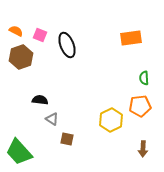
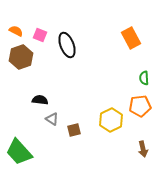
orange rectangle: rotated 70 degrees clockwise
brown square: moved 7 px right, 9 px up; rotated 24 degrees counterclockwise
brown arrow: rotated 14 degrees counterclockwise
